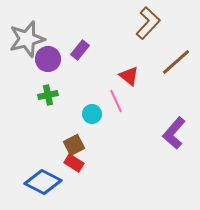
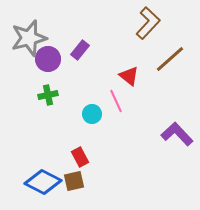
gray star: moved 2 px right, 1 px up
brown line: moved 6 px left, 3 px up
purple L-shape: moved 3 px right, 1 px down; rotated 96 degrees clockwise
brown square: moved 36 px down; rotated 15 degrees clockwise
red rectangle: moved 6 px right, 6 px up; rotated 30 degrees clockwise
